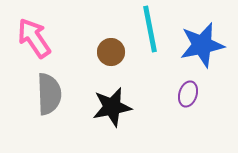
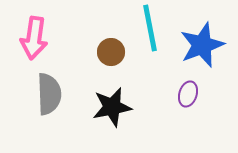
cyan line: moved 1 px up
pink arrow: rotated 138 degrees counterclockwise
blue star: rotated 9 degrees counterclockwise
